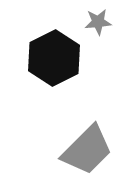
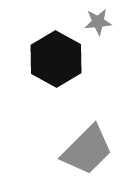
black hexagon: moved 2 px right, 1 px down; rotated 4 degrees counterclockwise
